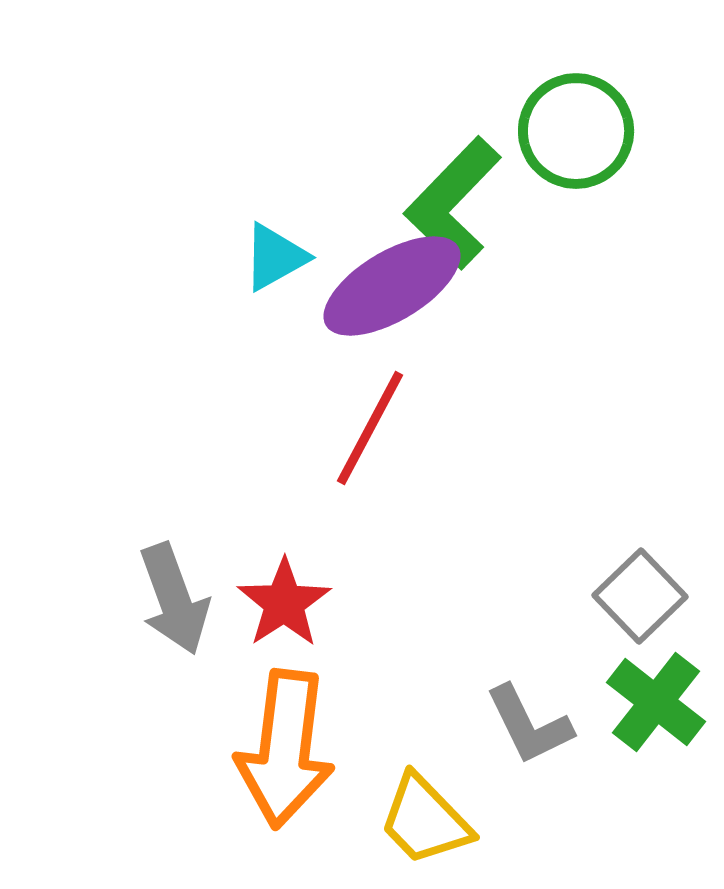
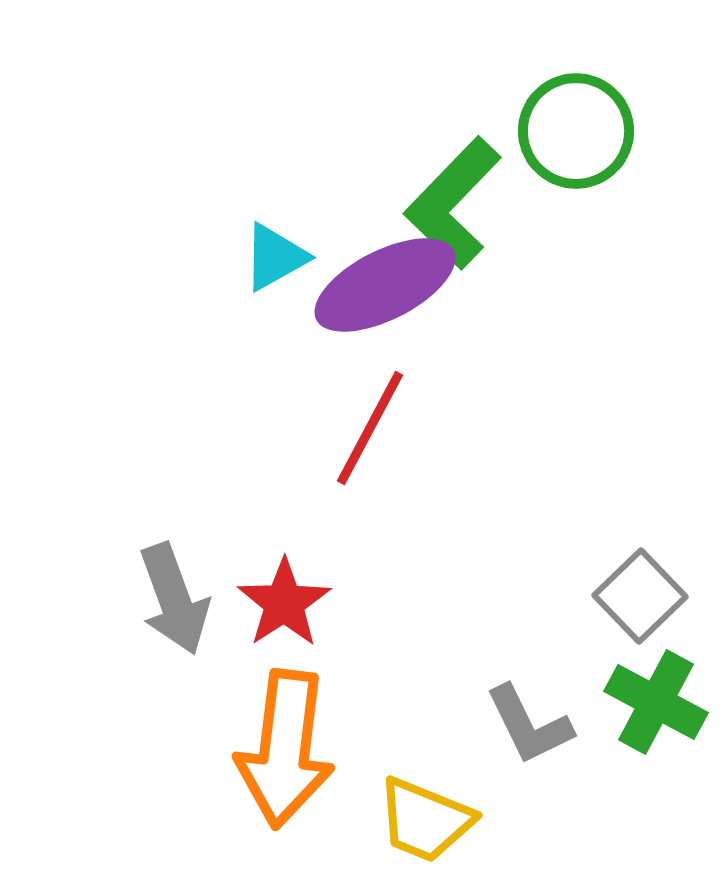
purple ellipse: moved 7 px left, 1 px up; rotated 4 degrees clockwise
green cross: rotated 10 degrees counterclockwise
yellow trapezoid: rotated 24 degrees counterclockwise
